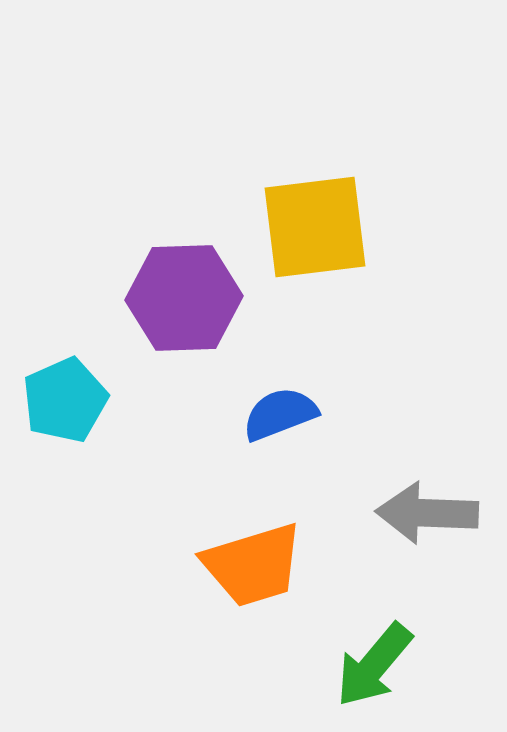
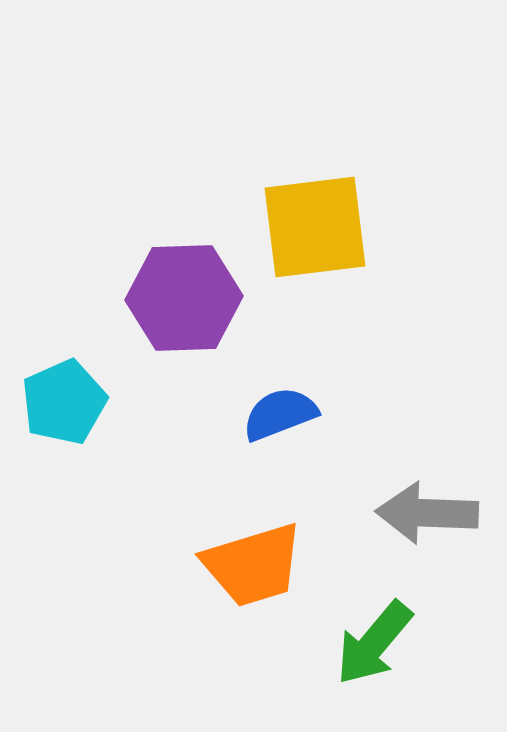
cyan pentagon: moved 1 px left, 2 px down
green arrow: moved 22 px up
